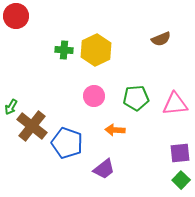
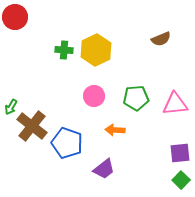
red circle: moved 1 px left, 1 px down
